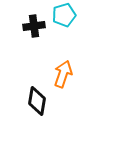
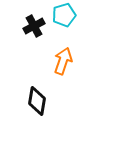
black cross: rotated 20 degrees counterclockwise
orange arrow: moved 13 px up
